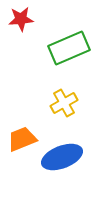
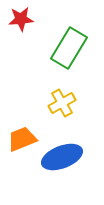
green rectangle: rotated 36 degrees counterclockwise
yellow cross: moved 2 px left
